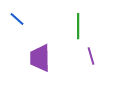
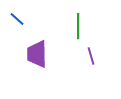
purple trapezoid: moved 3 px left, 4 px up
